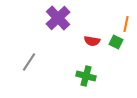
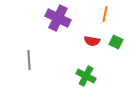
purple cross: rotated 20 degrees counterclockwise
orange line: moved 21 px left, 10 px up
gray line: moved 2 px up; rotated 36 degrees counterclockwise
green cross: rotated 12 degrees clockwise
